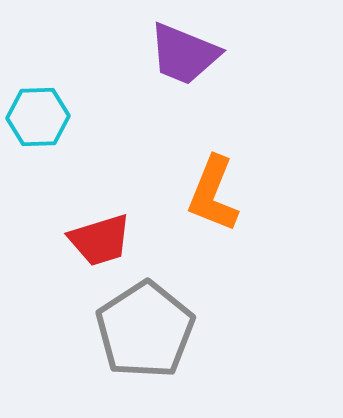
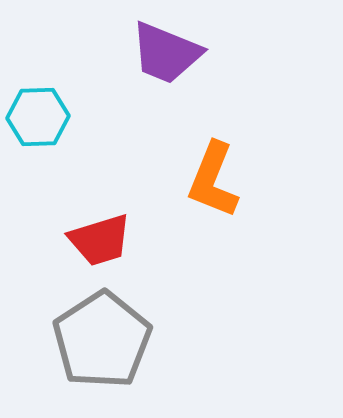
purple trapezoid: moved 18 px left, 1 px up
orange L-shape: moved 14 px up
gray pentagon: moved 43 px left, 10 px down
